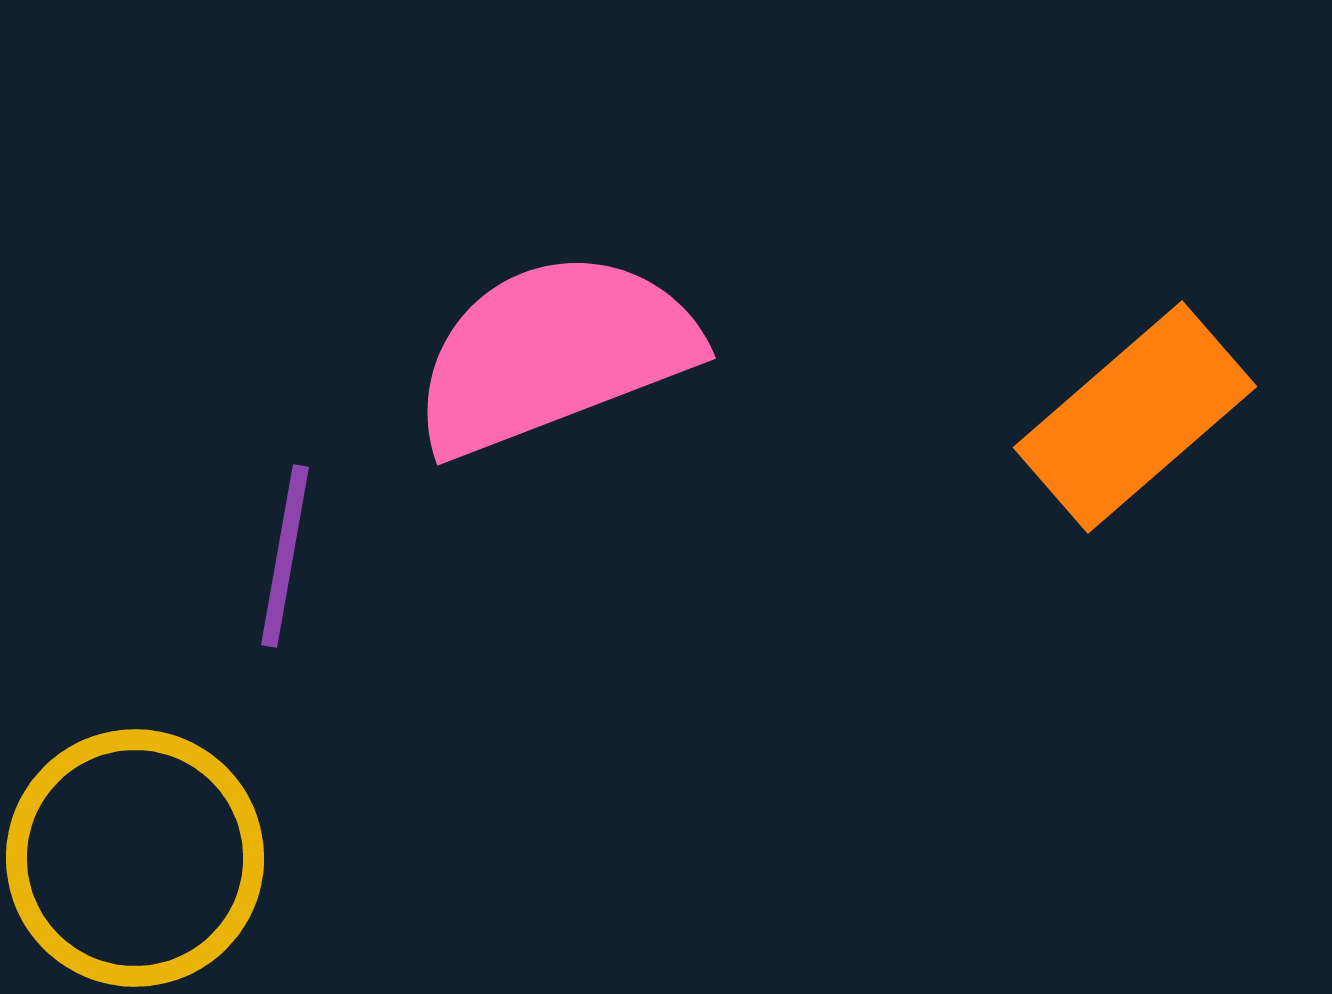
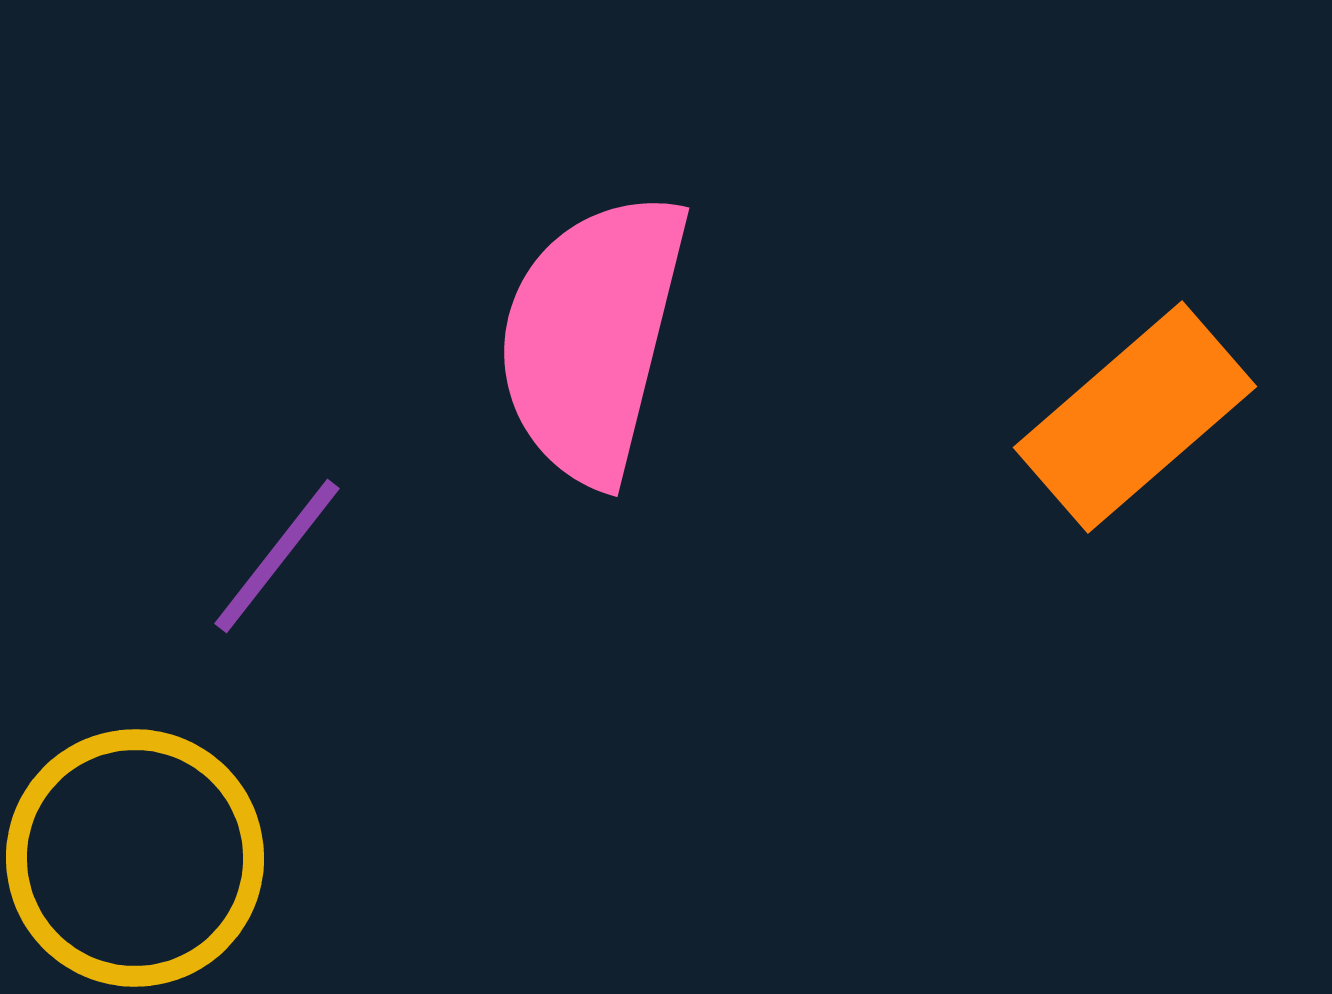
pink semicircle: moved 38 px right, 16 px up; rotated 55 degrees counterclockwise
purple line: moved 8 px left; rotated 28 degrees clockwise
